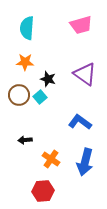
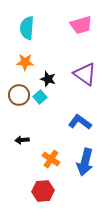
black arrow: moved 3 px left
